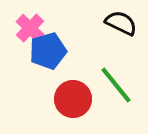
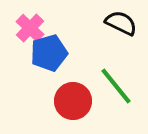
blue pentagon: moved 1 px right, 2 px down
green line: moved 1 px down
red circle: moved 2 px down
